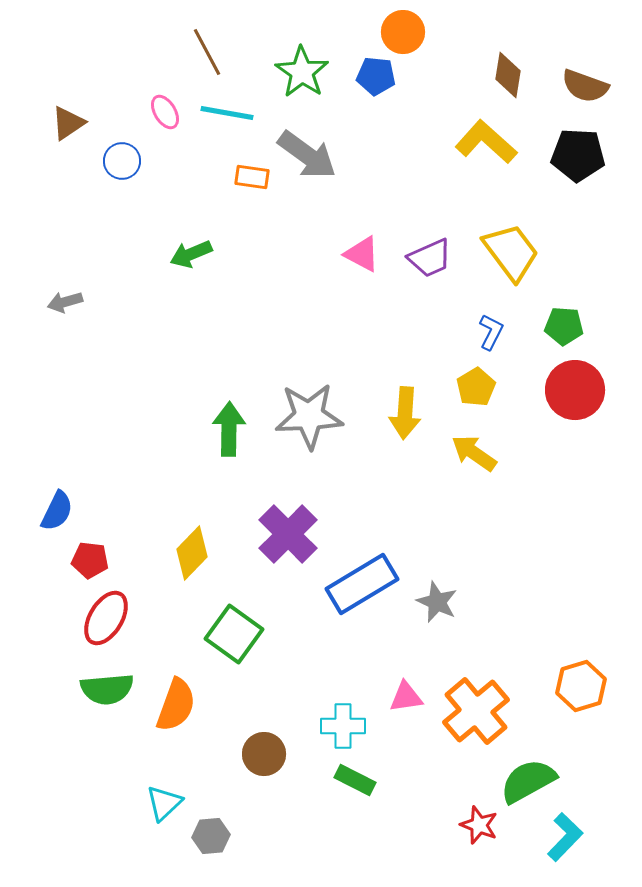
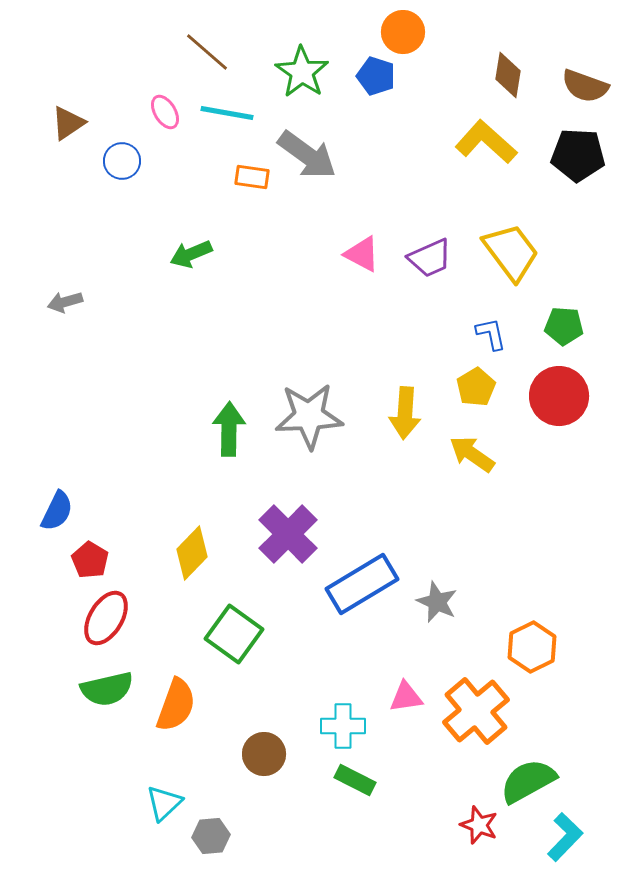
brown line at (207, 52): rotated 21 degrees counterclockwise
blue pentagon at (376, 76): rotated 12 degrees clockwise
blue L-shape at (491, 332): moved 2 px down; rotated 39 degrees counterclockwise
red circle at (575, 390): moved 16 px left, 6 px down
yellow arrow at (474, 453): moved 2 px left, 1 px down
red pentagon at (90, 560): rotated 24 degrees clockwise
orange hexagon at (581, 686): moved 49 px left, 39 px up; rotated 9 degrees counterclockwise
green semicircle at (107, 689): rotated 8 degrees counterclockwise
